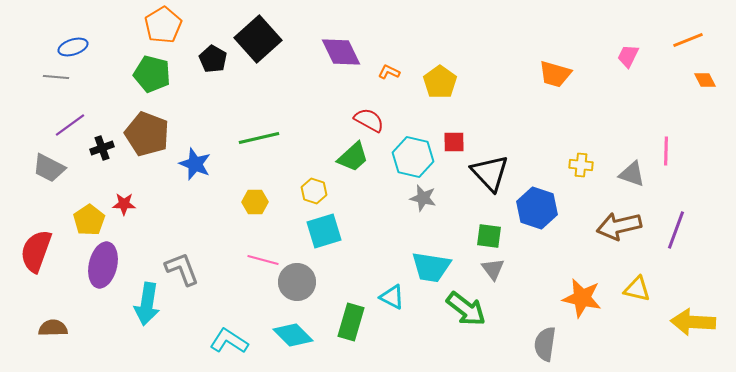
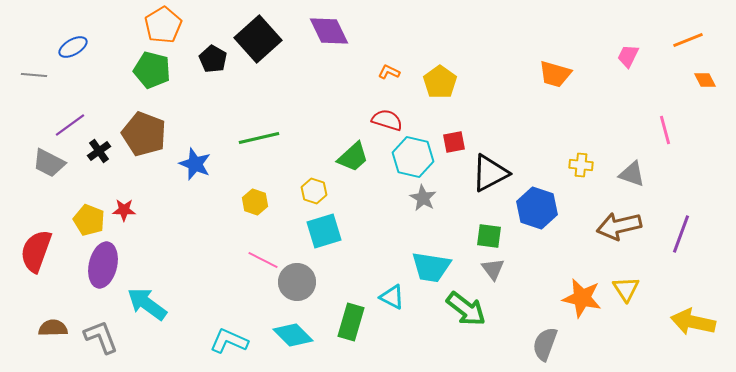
blue ellipse at (73, 47): rotated 12 degrees counterclockwise
purple diamond at (341, 52): moved 12 px left, 21 px up
green pentagon at (152, 74): moved 4 px up
gray line at (56, 77): moved 22 px left, 2 px up
red semicircle at (369, 120): moved 18 px right; rotated 12 degrees counterclockwise
brown pentagon at (147, 134): moved 3 px left
red square at (454, 142): rotated 10 degrees counterclockwise
black cross at (102, 148): moved 3 px left, 3 px down; rotated 15 degrees counterclockwise
pink line at (666, 151): moved 1 px left, 21 px up; rotated 16 degrees counterclockwise
gray trapezoid at (49, 168): moved 5 px up
black triangle at (490, 173): rotated 45 degrees clockwise
gray star at (423, 198): rotated 16 degrees clockwise
yellow hexagon at (255, 202): rotated 20 degrees clockwise
red star at (124, 204): moved 6 px down
yellow pentagon at (89, 220): rotated 16 degrees counterclockwise
purple line at (676, 230): moved 5 px right, 4 px down
pink line at (263, 260): rotated 12 degrees clockwise
gray L-shape at (182, 269): moved 81 px left, 68 px down
yellow triangle at (637, 289): moved 11 px left; rotated 44 degrees clockwise
cyan arrow at (147, 304): rotated 117 degrees clockwise
yellow arrow at (693, 322): rotated 9 degrees clockwise
cyan L-shape at (229, 341): rotated 9 degrees counterclockwise
gray semicircle at (545, 344): rotated 12 degrees clockwise
